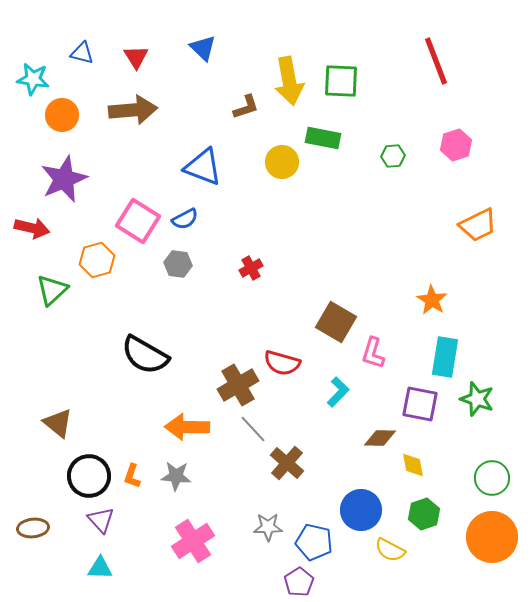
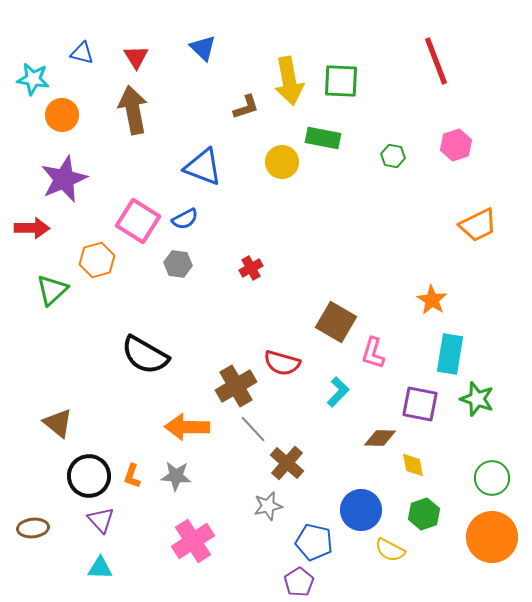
brown arrow at (133, 110): rotated 96 degrees counterclockwise
green hexagon at (393, 156): rotated 15 degrees clockwise
red arrow at (32, 228): rotated 12 degrees counterclockwise
cyan rectangle at (445, 357): moved 5 px right, 3 px up
brown cross at (238, 385): moved 2 px left, 1 px down
gray star at (268, 527): moved 21 px up; rotated 12 degrees counterclockwise
